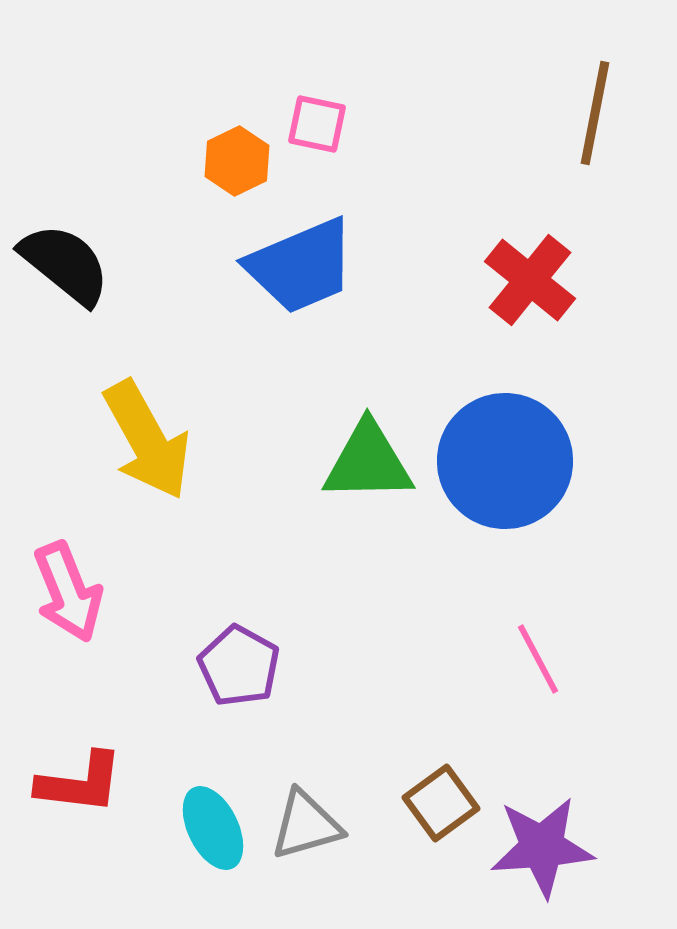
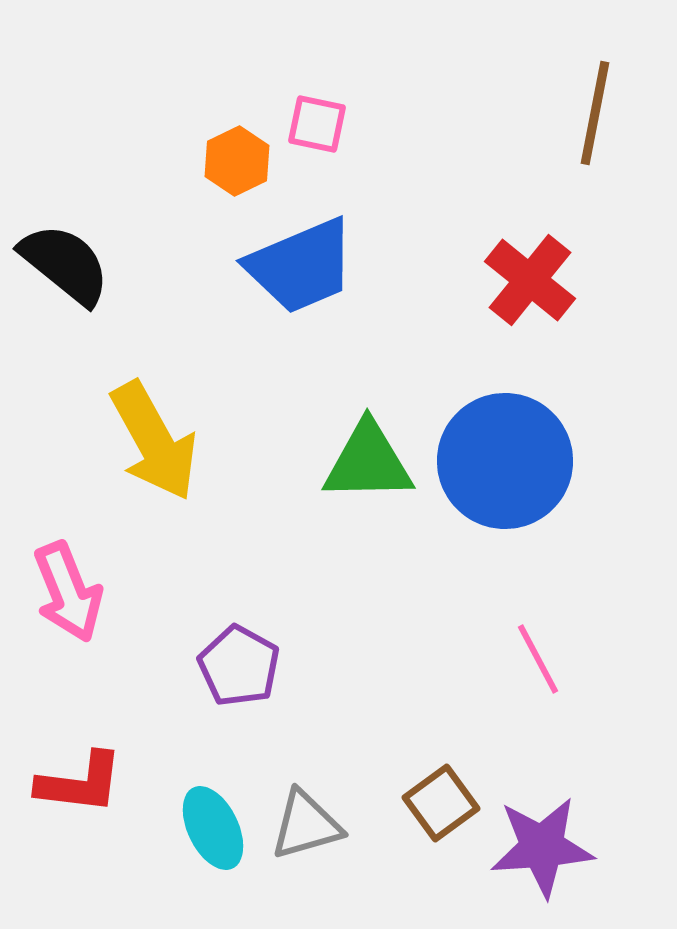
yellow arrow: moved 7 px right, 1 px down
